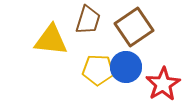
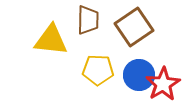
brown trapezoid: rotated 16 degrees counterclockwise
blue circle: moved 13 px right, 8 px down
